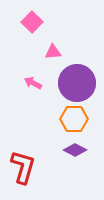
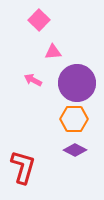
pink square: moved 7 px right, 2 px up
pink arrow: moved 3 px up
